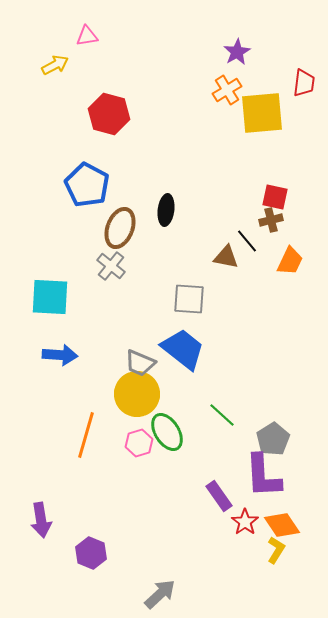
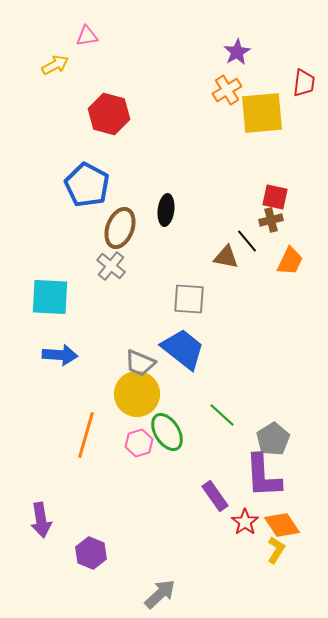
purple rectangle: moved 4 px left
